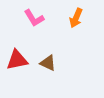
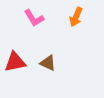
orange arrow: moved 1 px up
red triangle: moved 2 px left, 2 px down
